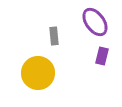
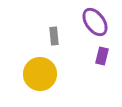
yellow circle: moved 2 px right, 1 px down
